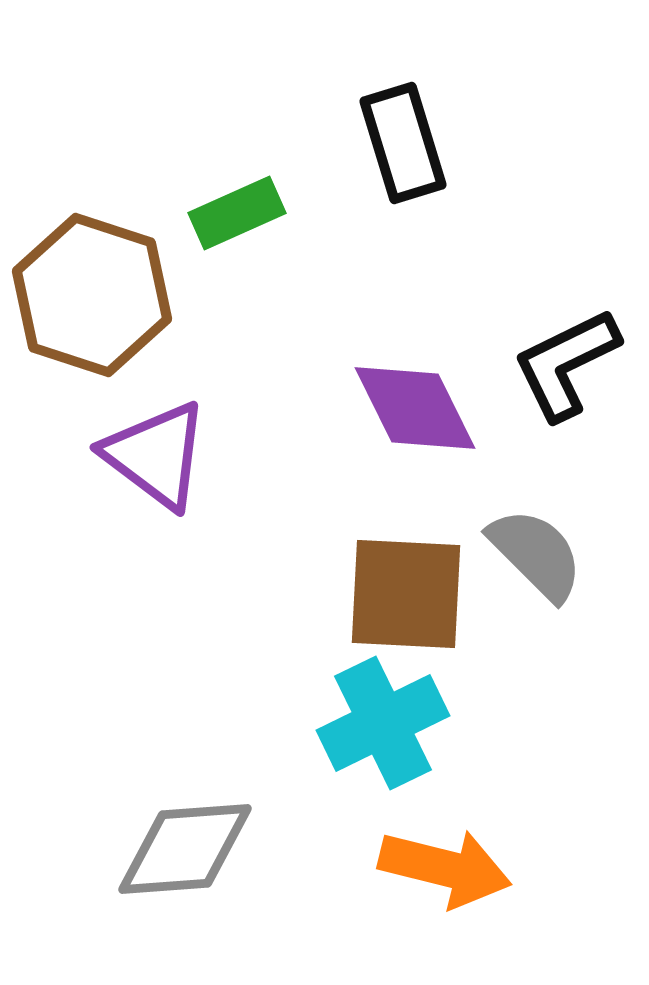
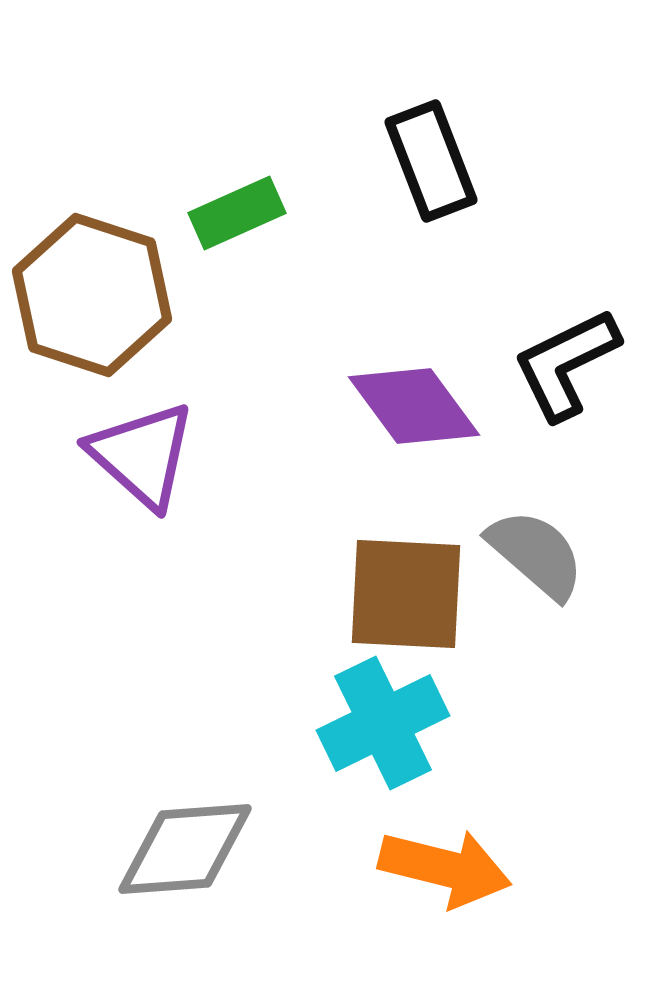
black rectangle: moved 28 px right, 18 px down; rotated 4 degrees counterclockwise
purple diamond: moved 1 px left, 2 px up; rotated 10 degrees counterclockwise
purple triangle: moved 14 px left; rotated 5 degrees clockwise
gray semicircle: rotated 4 degrees counterclockwise
